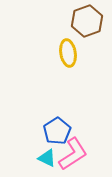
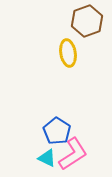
blue pentagon: rotated 8 degrees counterclockwise
